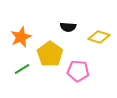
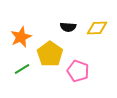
yellow diamond: moved 2 px left, 9 px up; rotated 20 degrees counterclockwise
pink pentagon: rotated 15 degrees clockwise
